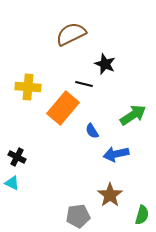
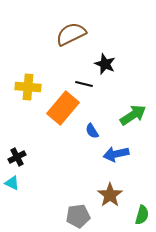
black cross: rotated 36 degrees clockwise
